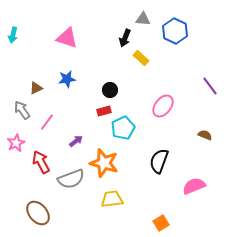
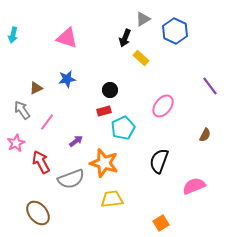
gray triangle: rotated 35 degrees counterclockwise
brown semicircle: rotated 96 degrees clockwise
